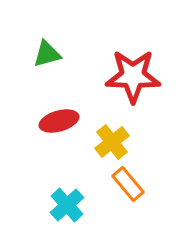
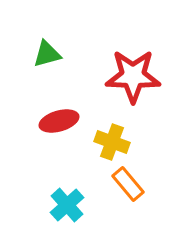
yellow cross: rotated 32 degrees counterclockwise
